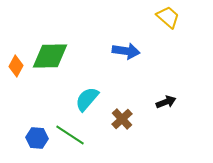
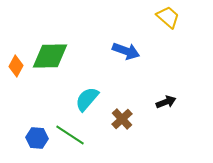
blue arrow: rotated 12 degrees clockwise
